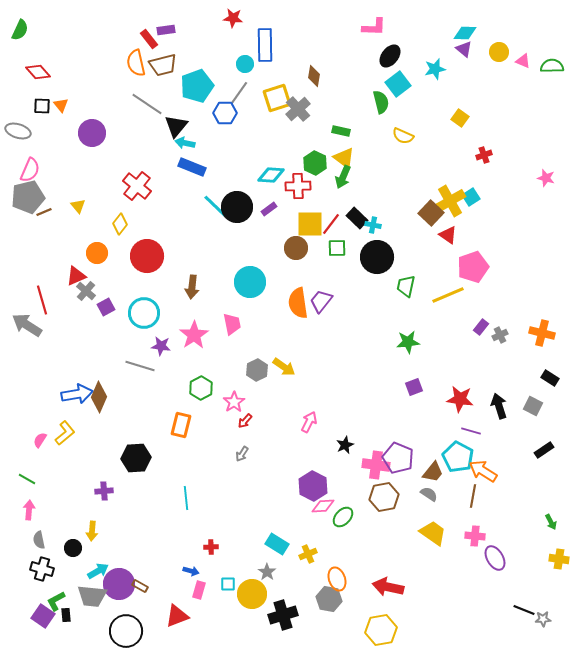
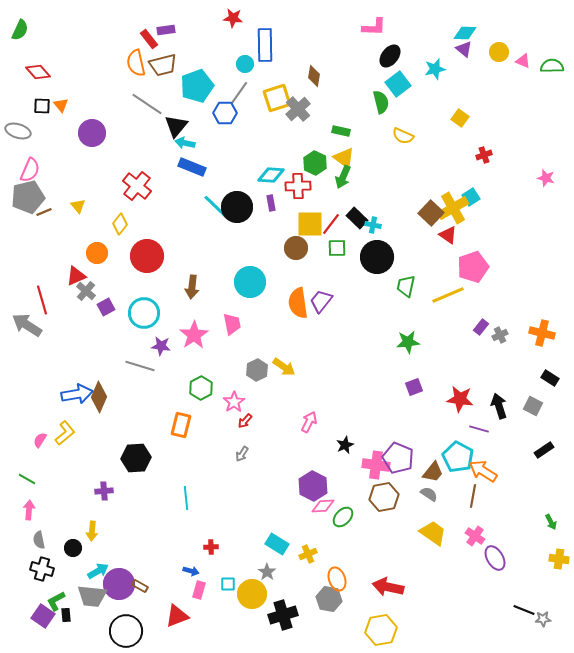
yellow cross at (450, 201): moved 3 px right, 7 px down
purple rectangle at (269, 209): moved 2 px right, 6 px up; rotated 63 degrees counterclockwise
purple line at (471, 431): moved 8 px right, 2 px up
pink cross at (475, 536): rotated 30 degrees clockwise
